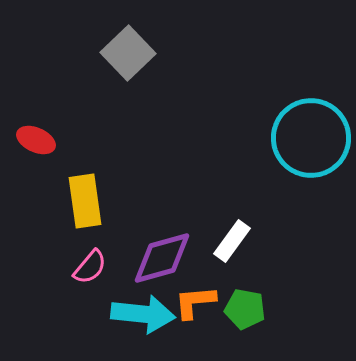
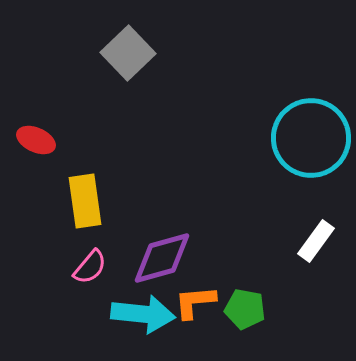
white rectangle: moved 84 px right
